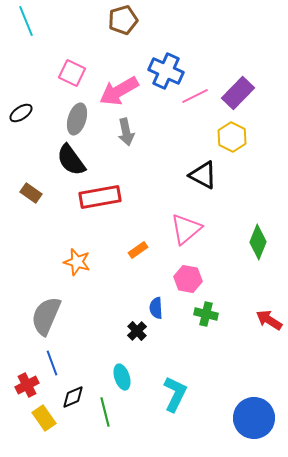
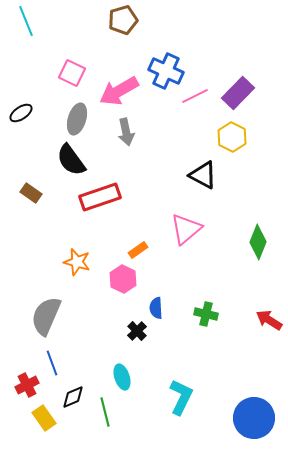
red rectangle: rotated 9 degrees counterclockwise
pink hexagon: moved 65 px left; rotated 16 degrees clockwise
cyan L-shape: moved 6 px right, 3 px down
